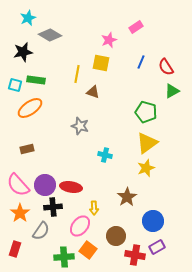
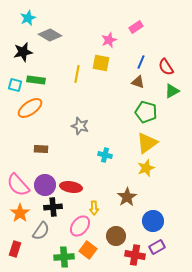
brown triangle: moved 45 px right, 10 px up
brown rectangle: moved 14 px right; rotated 16 degrees clockwise
